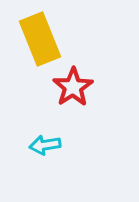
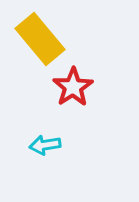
yellow rectangle: rotated 18 degrees counterclockwise
